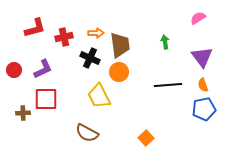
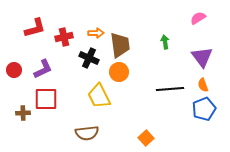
black cross: moved 1 px left
black line: moved 2 px right, 4 px down
blue pentagon: rotated 10 degrees counterclockwise
brown semicircle: rotated 35 degrees counterclockwise
